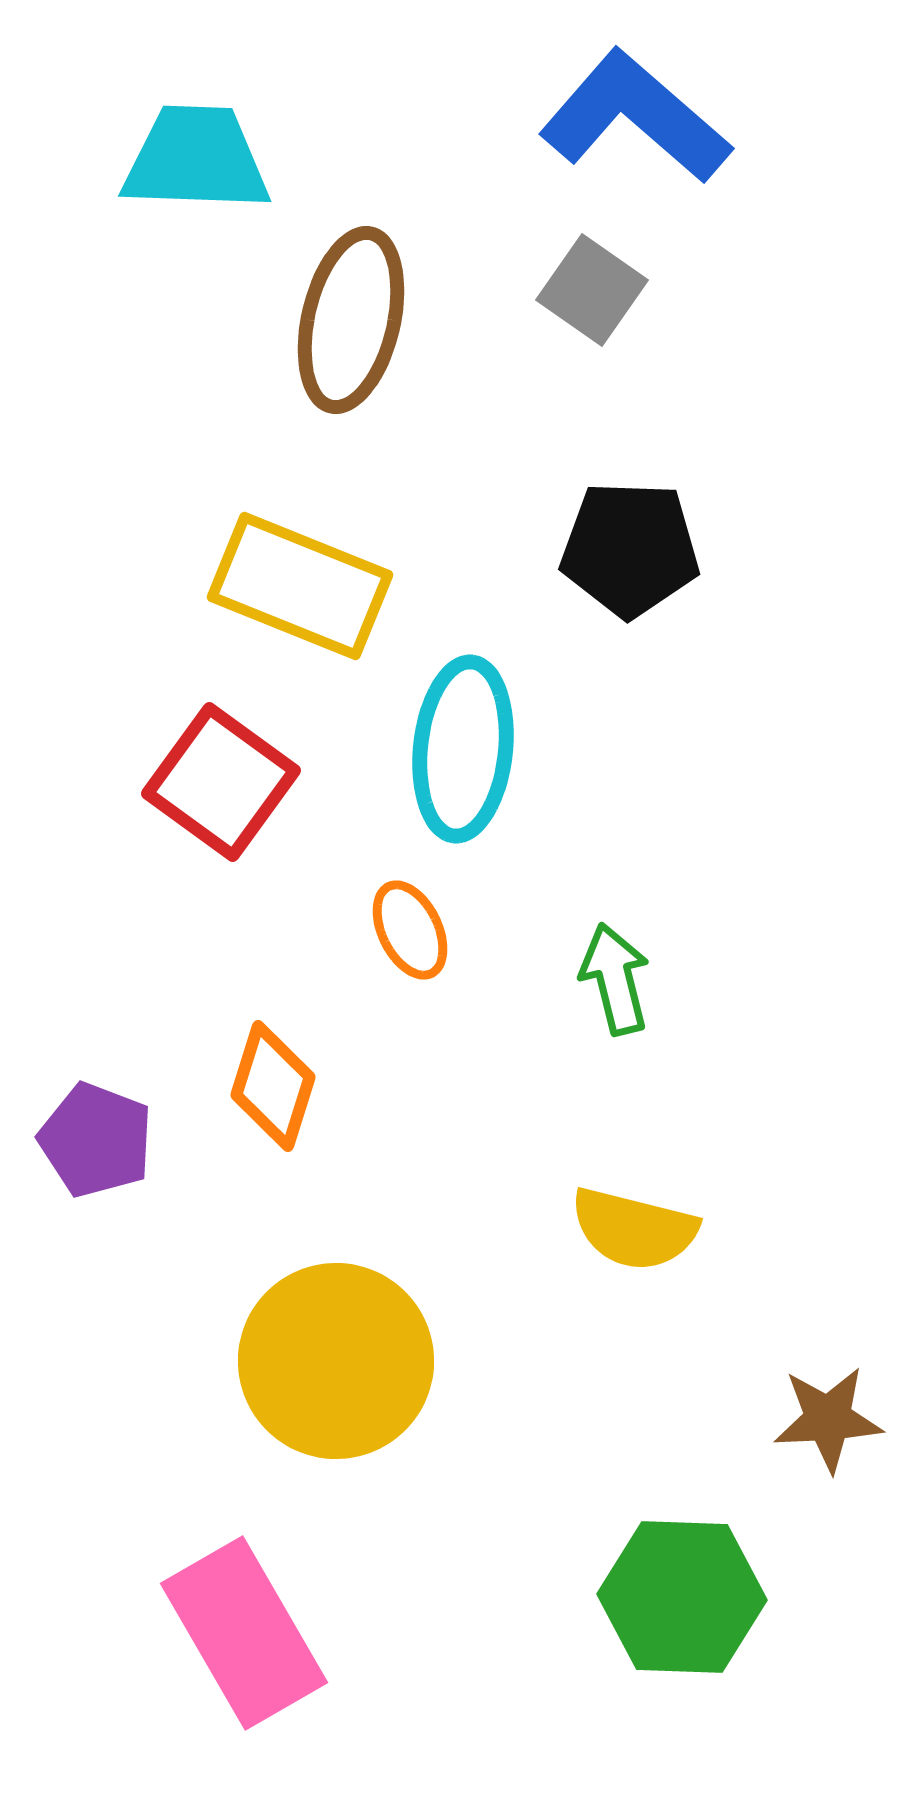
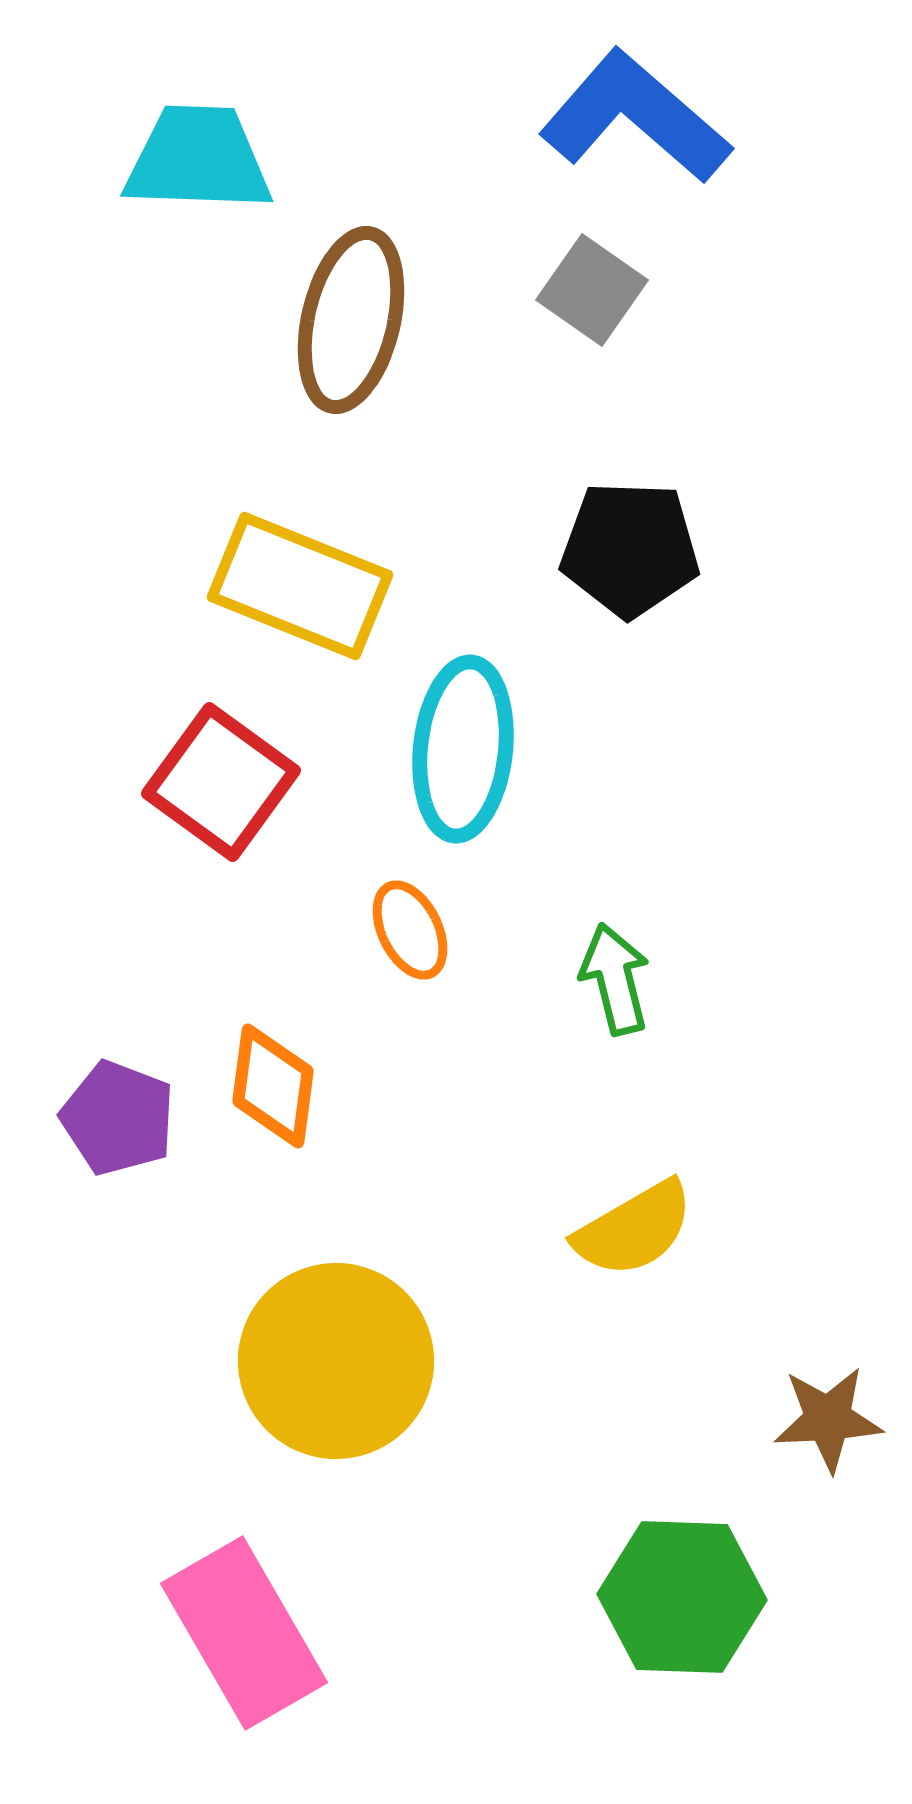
cyan trapezoid: moved 2 px right
orange diamond: rotated 10 degrees counterclockwise
purple pentagon: moved 22 px right, 22 px up
yellow semicircle: rotated 44 degrees counterclockwise
